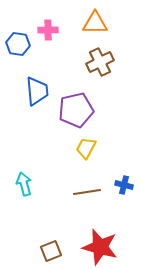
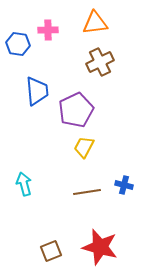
orange triangle: rotated 8 degrees counterclockwise
purple pentagon: rotated 12 degrees counterclockwise
yellow trapezoid: moved 2 px left, 1 px up
